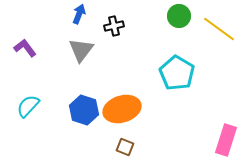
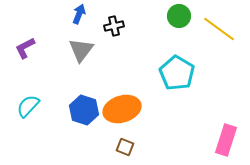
purple L-shape: rotated 80 degrees counterclockwise
